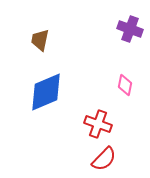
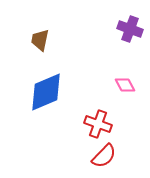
pink diamond: rotated 40 degrees counterclockwise
red semicircle: moved 3 px up
